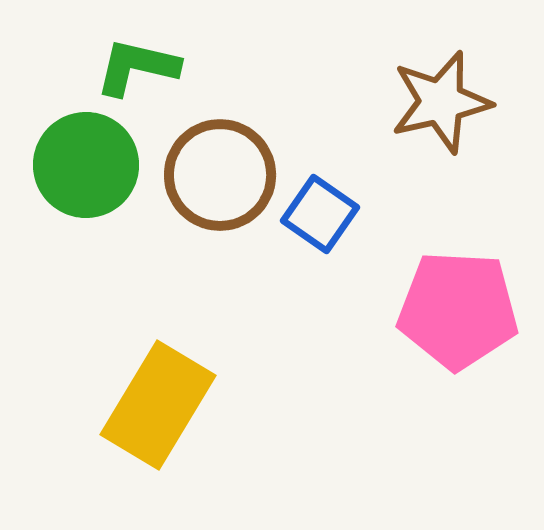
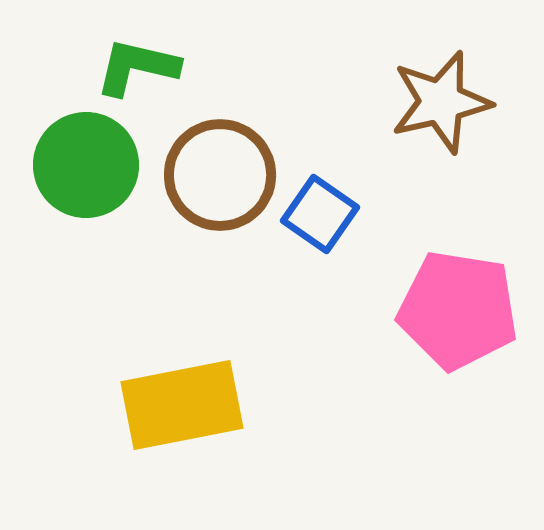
pink pentagon: rotated 6 degrees clockwise
yellow rectangle: moved 24 px right; rotated 48 degrees clockwise
